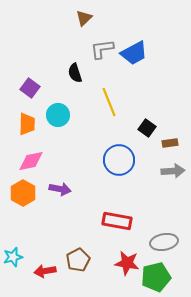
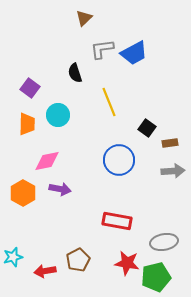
pink diamond: moved 16 px right
